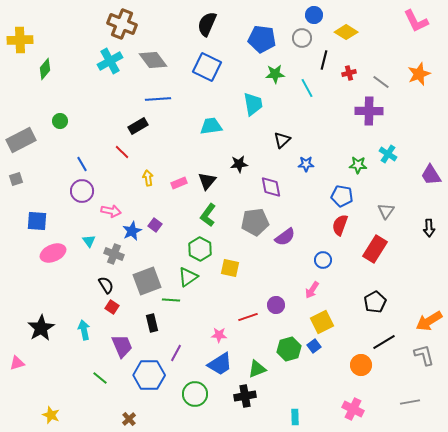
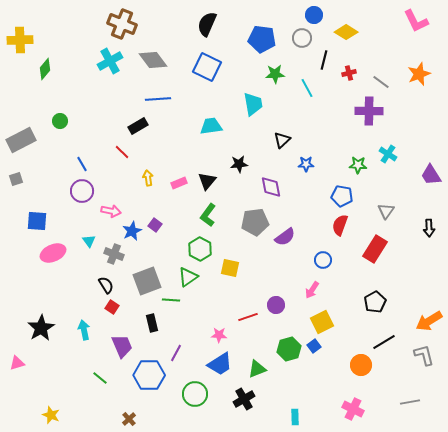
black cross at (245, 396): moved 1 px left, 3 px down; rotated 20 degrees counterclockwise
